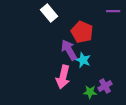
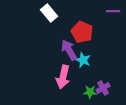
purple cross: moved 2 px left, 2 px down
